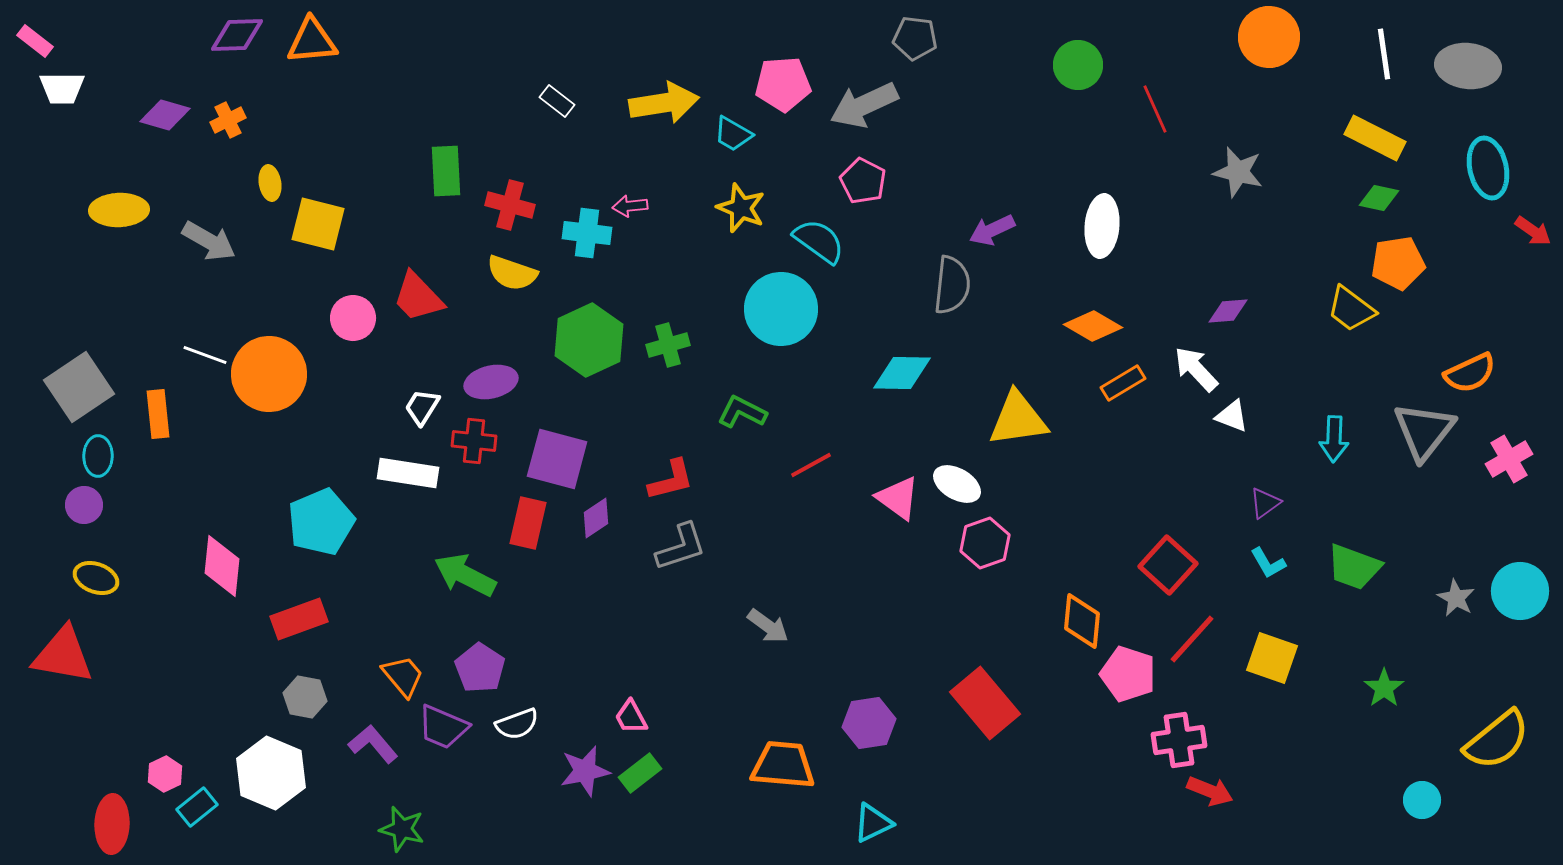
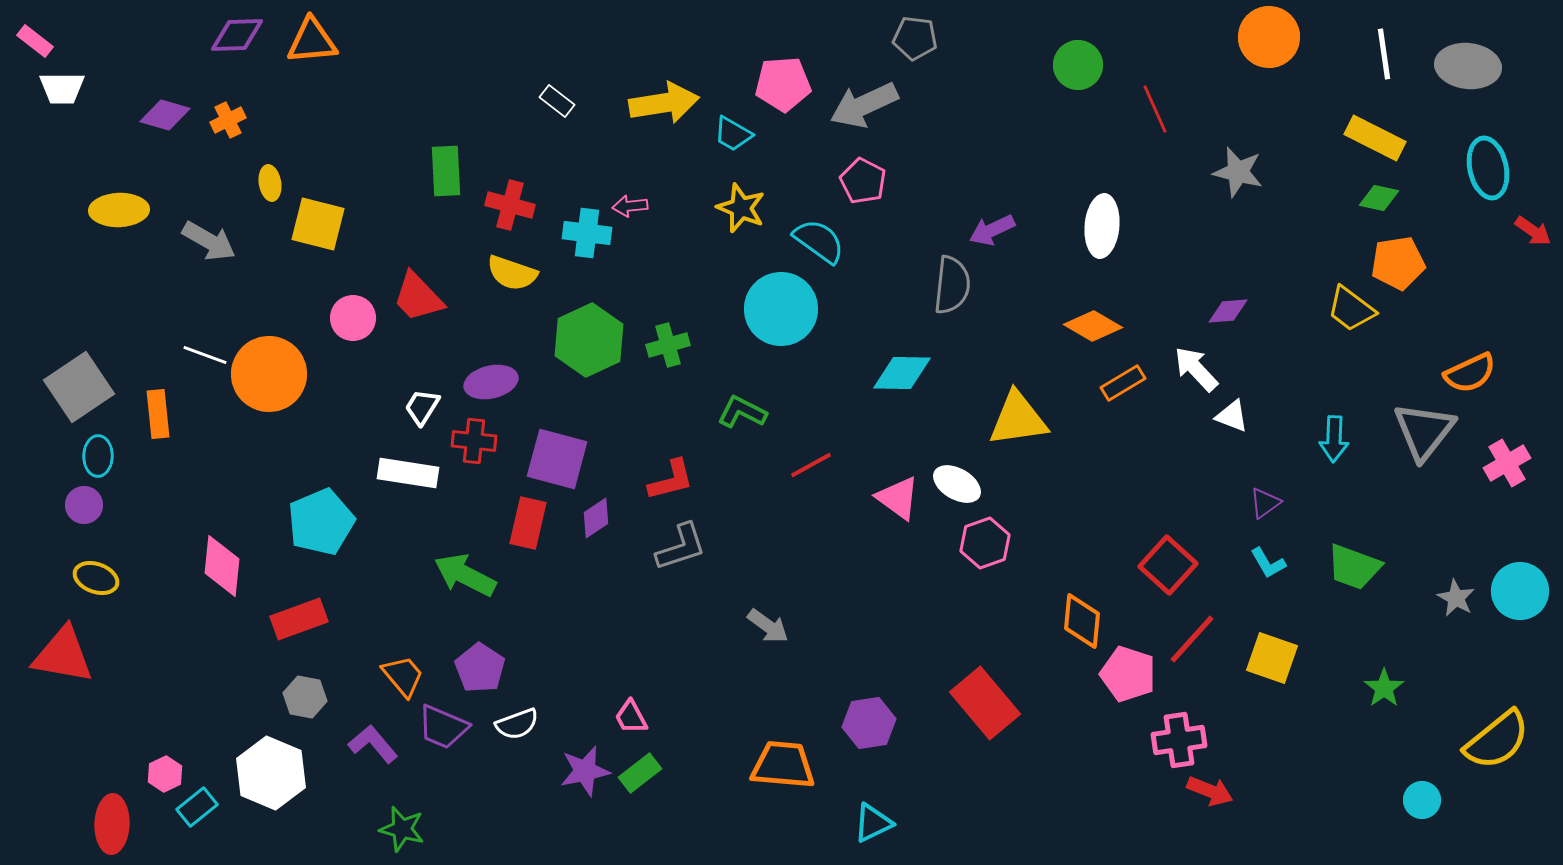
pink cross at (1509, 459): moved 2 px left, 4 px down
